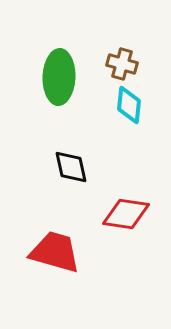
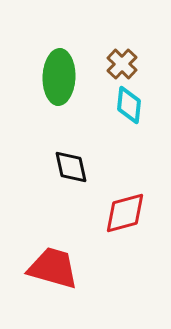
brown cross: rotated 28 degrees clockwise
red diamond: moved 1 px left, 1 px up; rotated 24 degrees counterclockwise
red trapezoid: moved 2 px left, 16 px down
